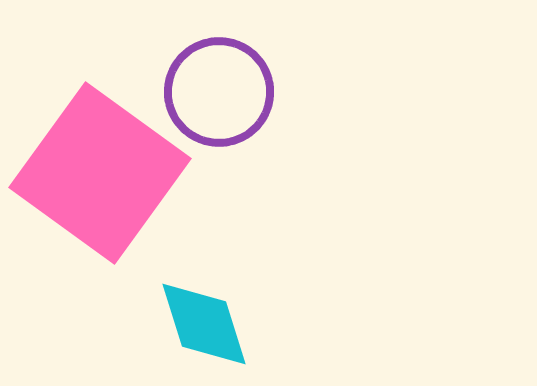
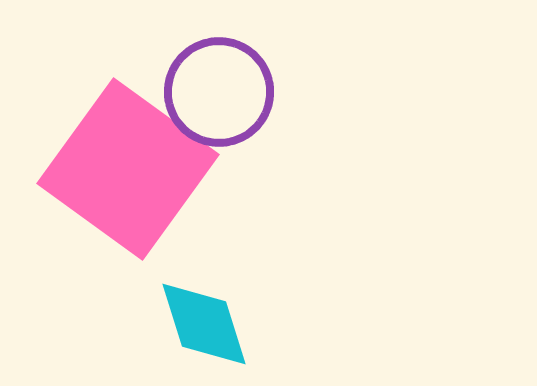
pink square: moved 28 px right, 4 px up
